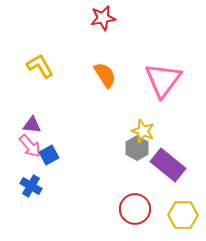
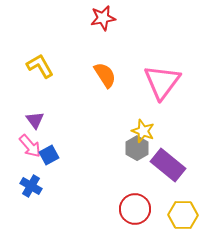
pink triangle: moved 1 px left, 2 px down
purple triangle: moved 3 px right, 5 px up; rotated 48 degrees clockwise
